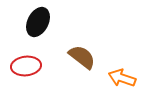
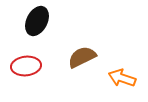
black ellipse: moved 1 px left, 1 px up
brown semicircle: rotated 64 degrees counterclockwise
